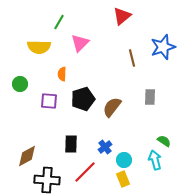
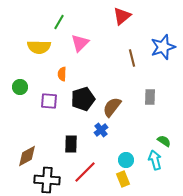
green circle: moved 3 px down
blue cross: moved 4 px left, 17 px up
cyan circle: moved 2 px right
